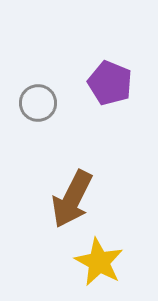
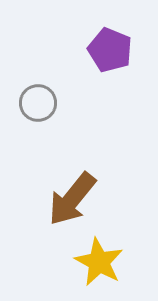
purple pentagon: moved 33 px up
brown arrow: rotated 12 degrees clockwise
